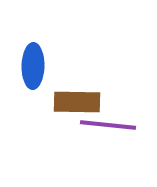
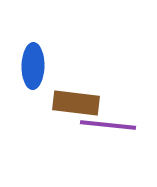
brown rectangle: moved 1 px left, 1 px down; rotated 6 degrees clockwise
